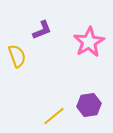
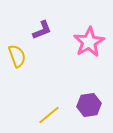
yellow line: moved 5 px left, 1 px up
